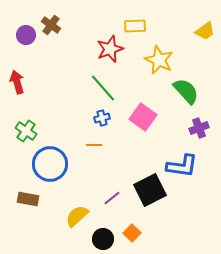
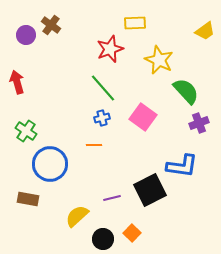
yellow rectangle: moved 3 px up
purple cross: moved 5 px up
purple line: rotated 24 degrees clockwise
